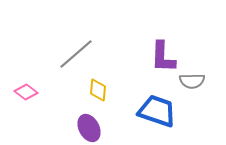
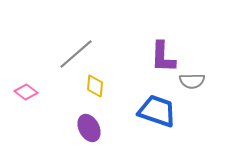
yellow diamond: moved 3 px left, 4 px up
